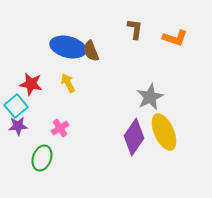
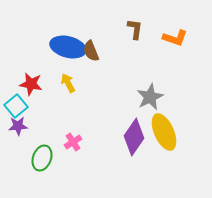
pink cross: moved 13 px right, 14 px down
